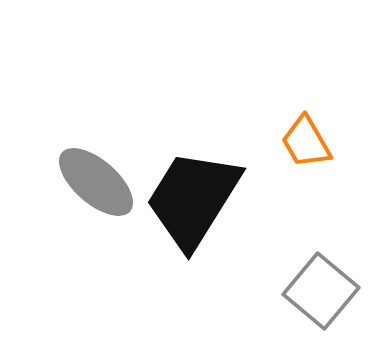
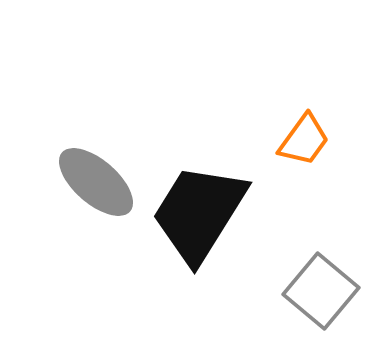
orange trapezoid: moved 2 px left, 2 px up; rotated 114 degrees counterclockwise
black trapezoid: moved 6 px right, 14 px down
